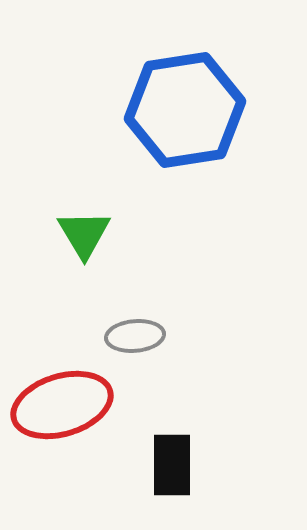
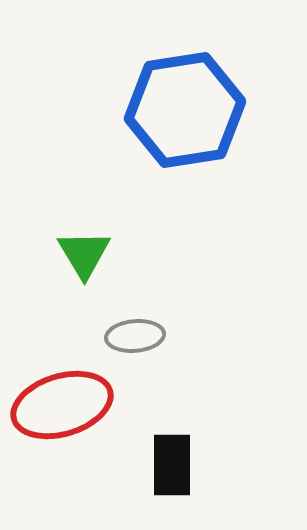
green triangle: moved 20 px down
